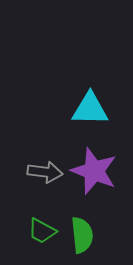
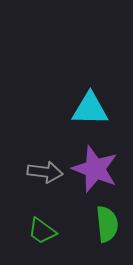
purple star: moved 1 px right, 2 px up
green trapezoid: rotated 8 degrees clockwise
green semicircle: moved 25 px right, 11 px up
